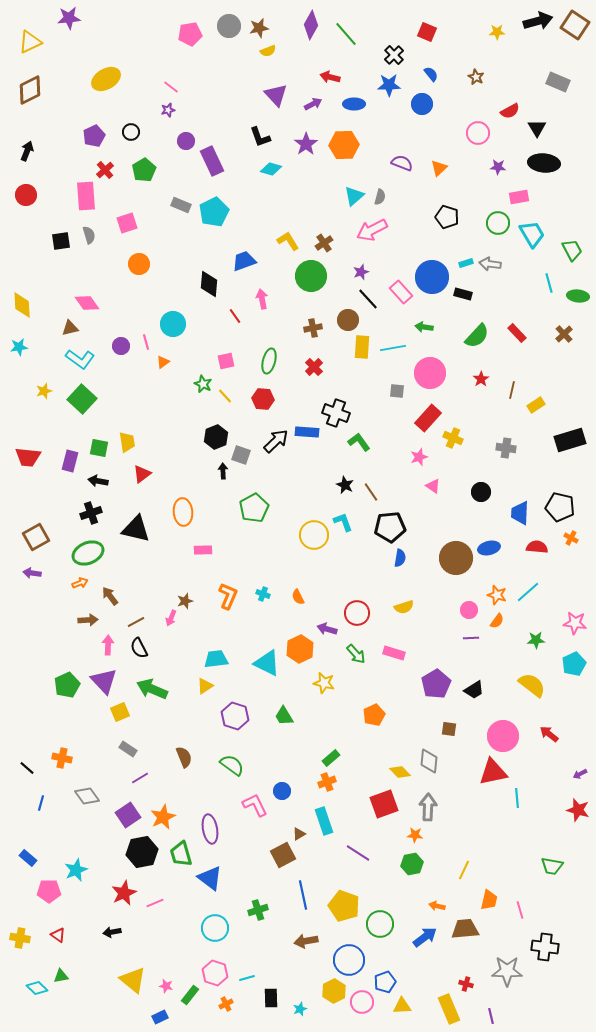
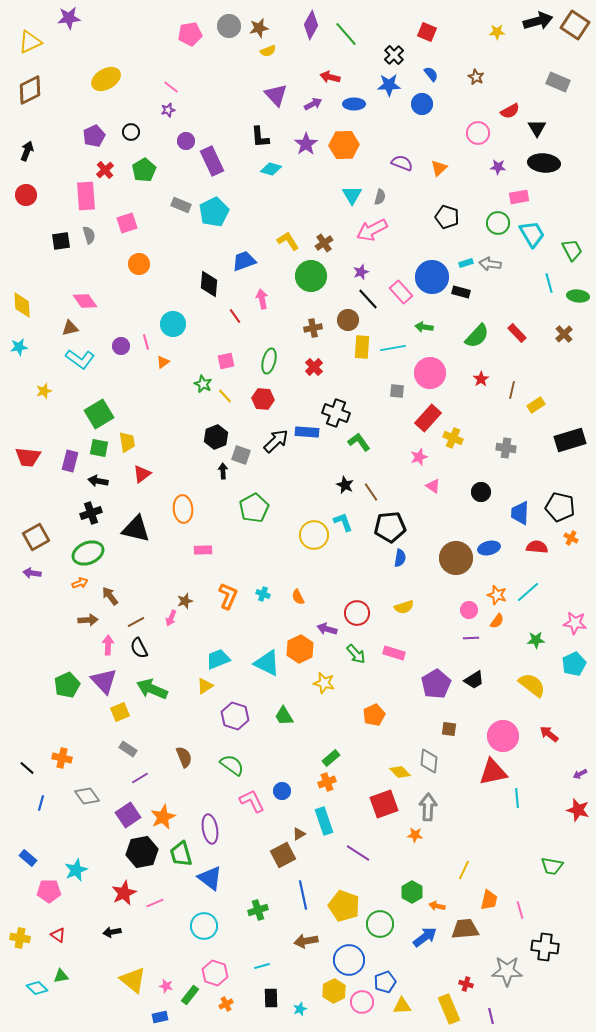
black L-shape at (260, 137): rotated 15 degrees clockwise
cyan triangle at (354, 196): moved 2 px left, 1 px up; rotated 20 degrees counterclockwise
black rectangle at (463, 294): moved 2 px left, 2 px up
pink diamond at (87, 303): moved 2 px left, 2 px up
green square at (82, 399): moved 17 px right, 15 px down; rotated 16 degrees clockwise
orange ellipse at (183, 512): moved 3 px up
cyan trapezoid at (216, 659): moved 2 px right; rotated 15 degrees counterclockwise
black trapezoid at (474, 690): moved 10 px up
pink L-shape at (255, 805): moved 3 px left, 4 px up
green hexagon at (412, 864): moved 28 px down; rotated 20 degrees counterclockwise
cyan circle at (215, 928): moved 11 px left, 2 px up
cyan line at (247, 978): moved 15 px right, 12 px up
blue rectangle at (160, 1017): rotated 14 degrees clockwise
